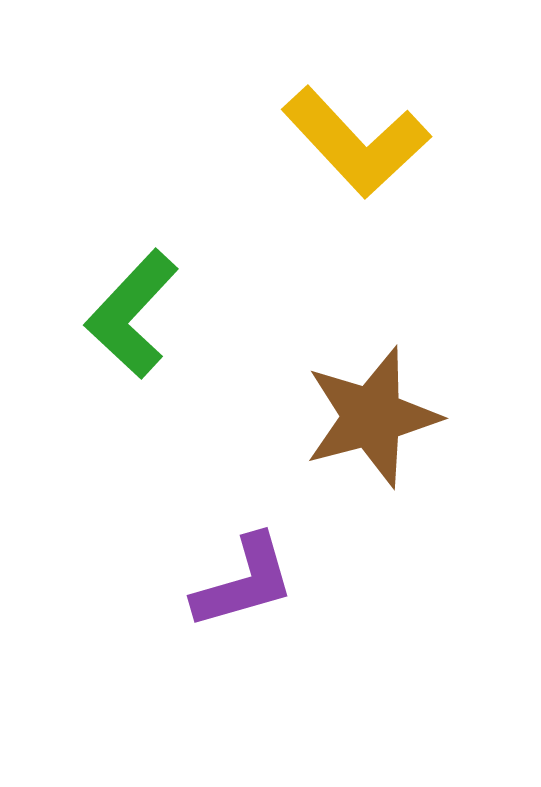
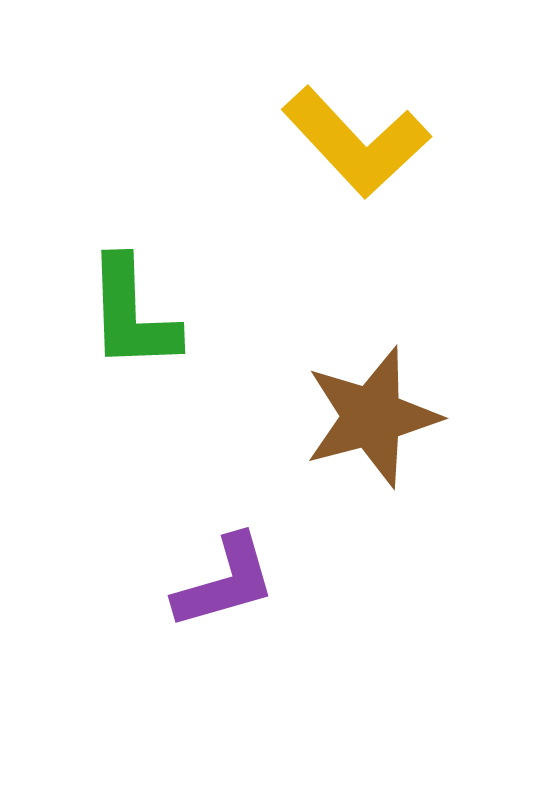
green L-shape: rotated 45 degrees counterclockwise
purple L-shape: moved 19 px left
